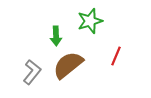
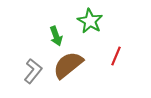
green star: rotated 25 degrees counterclockwise
green arrow: rotated 18 degrees counterclockwise
gray L-shape: moved 1 px right, 1 px up
